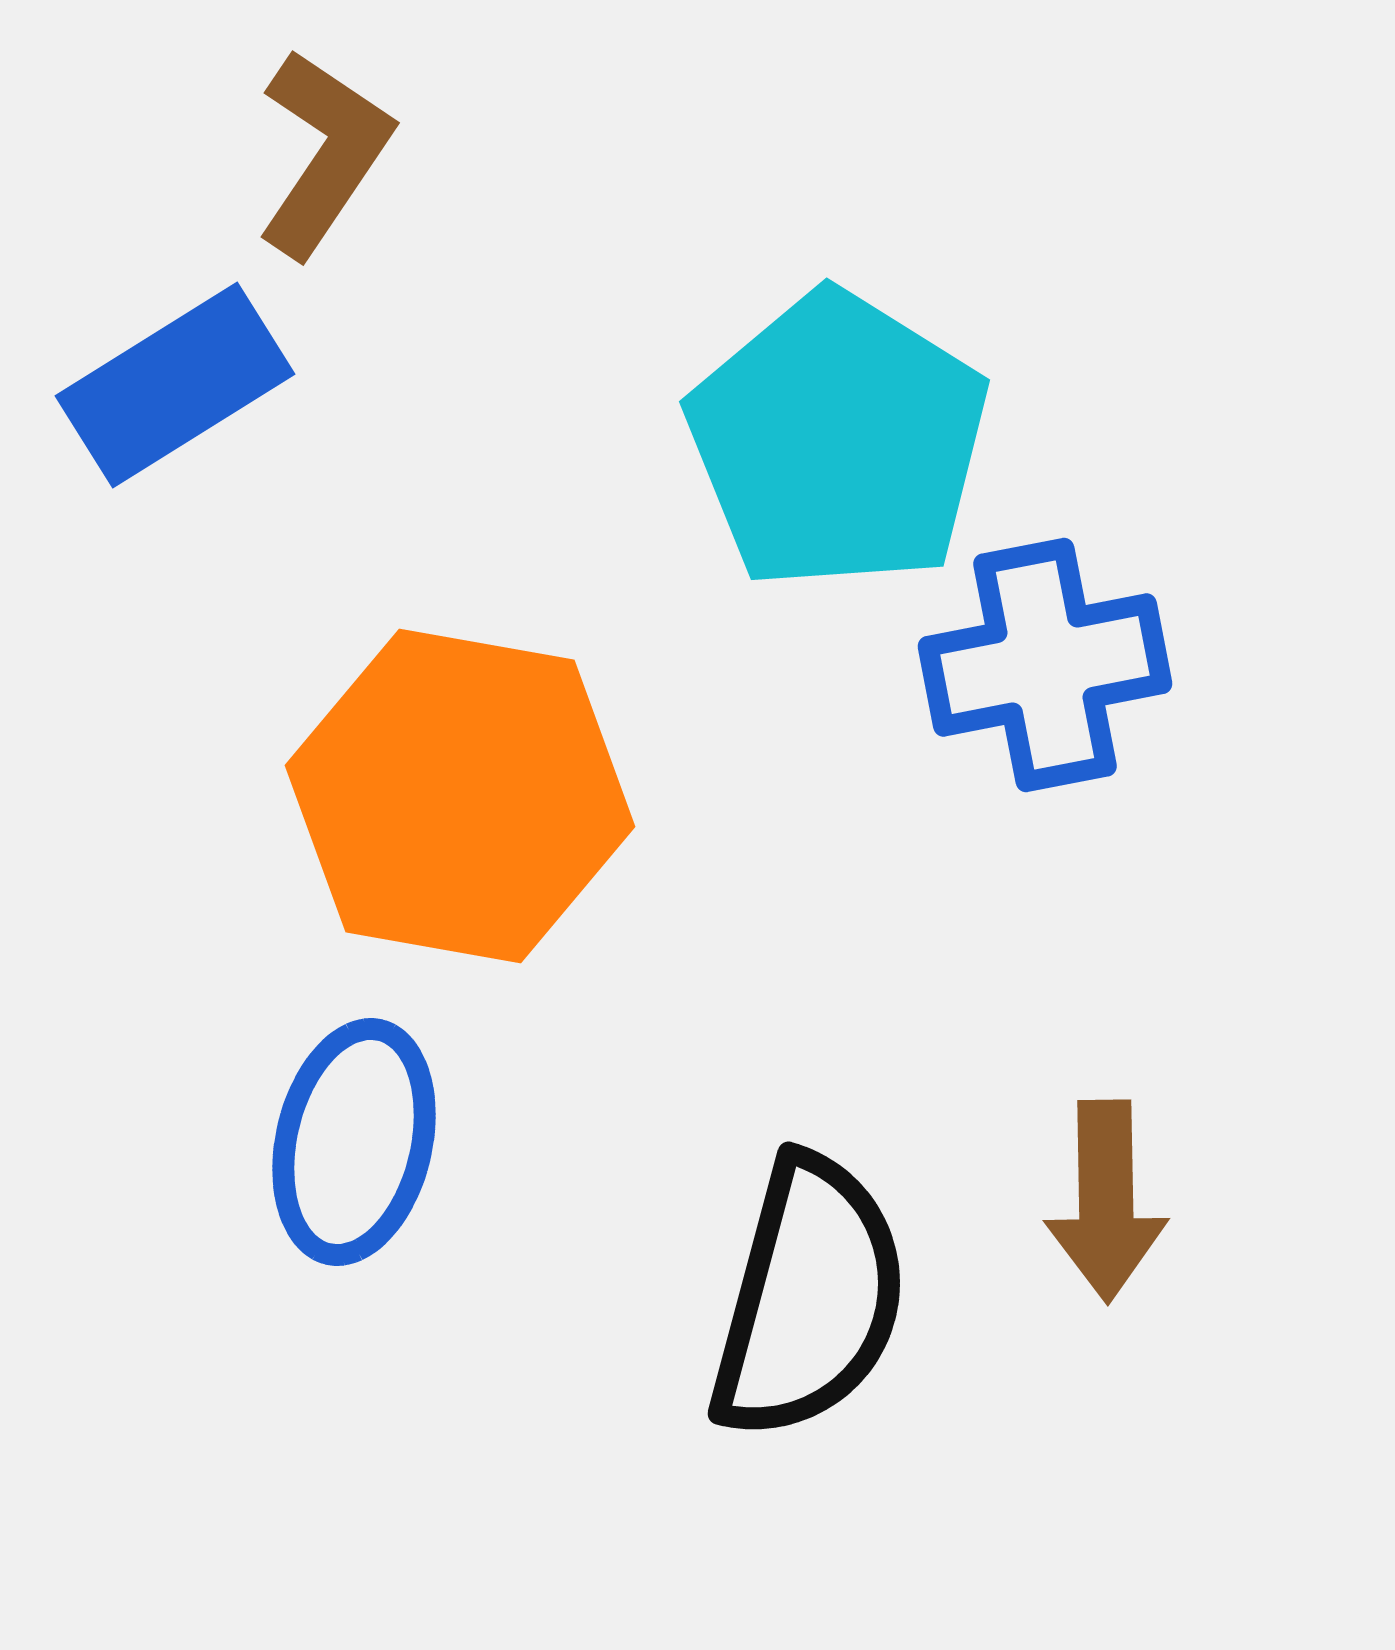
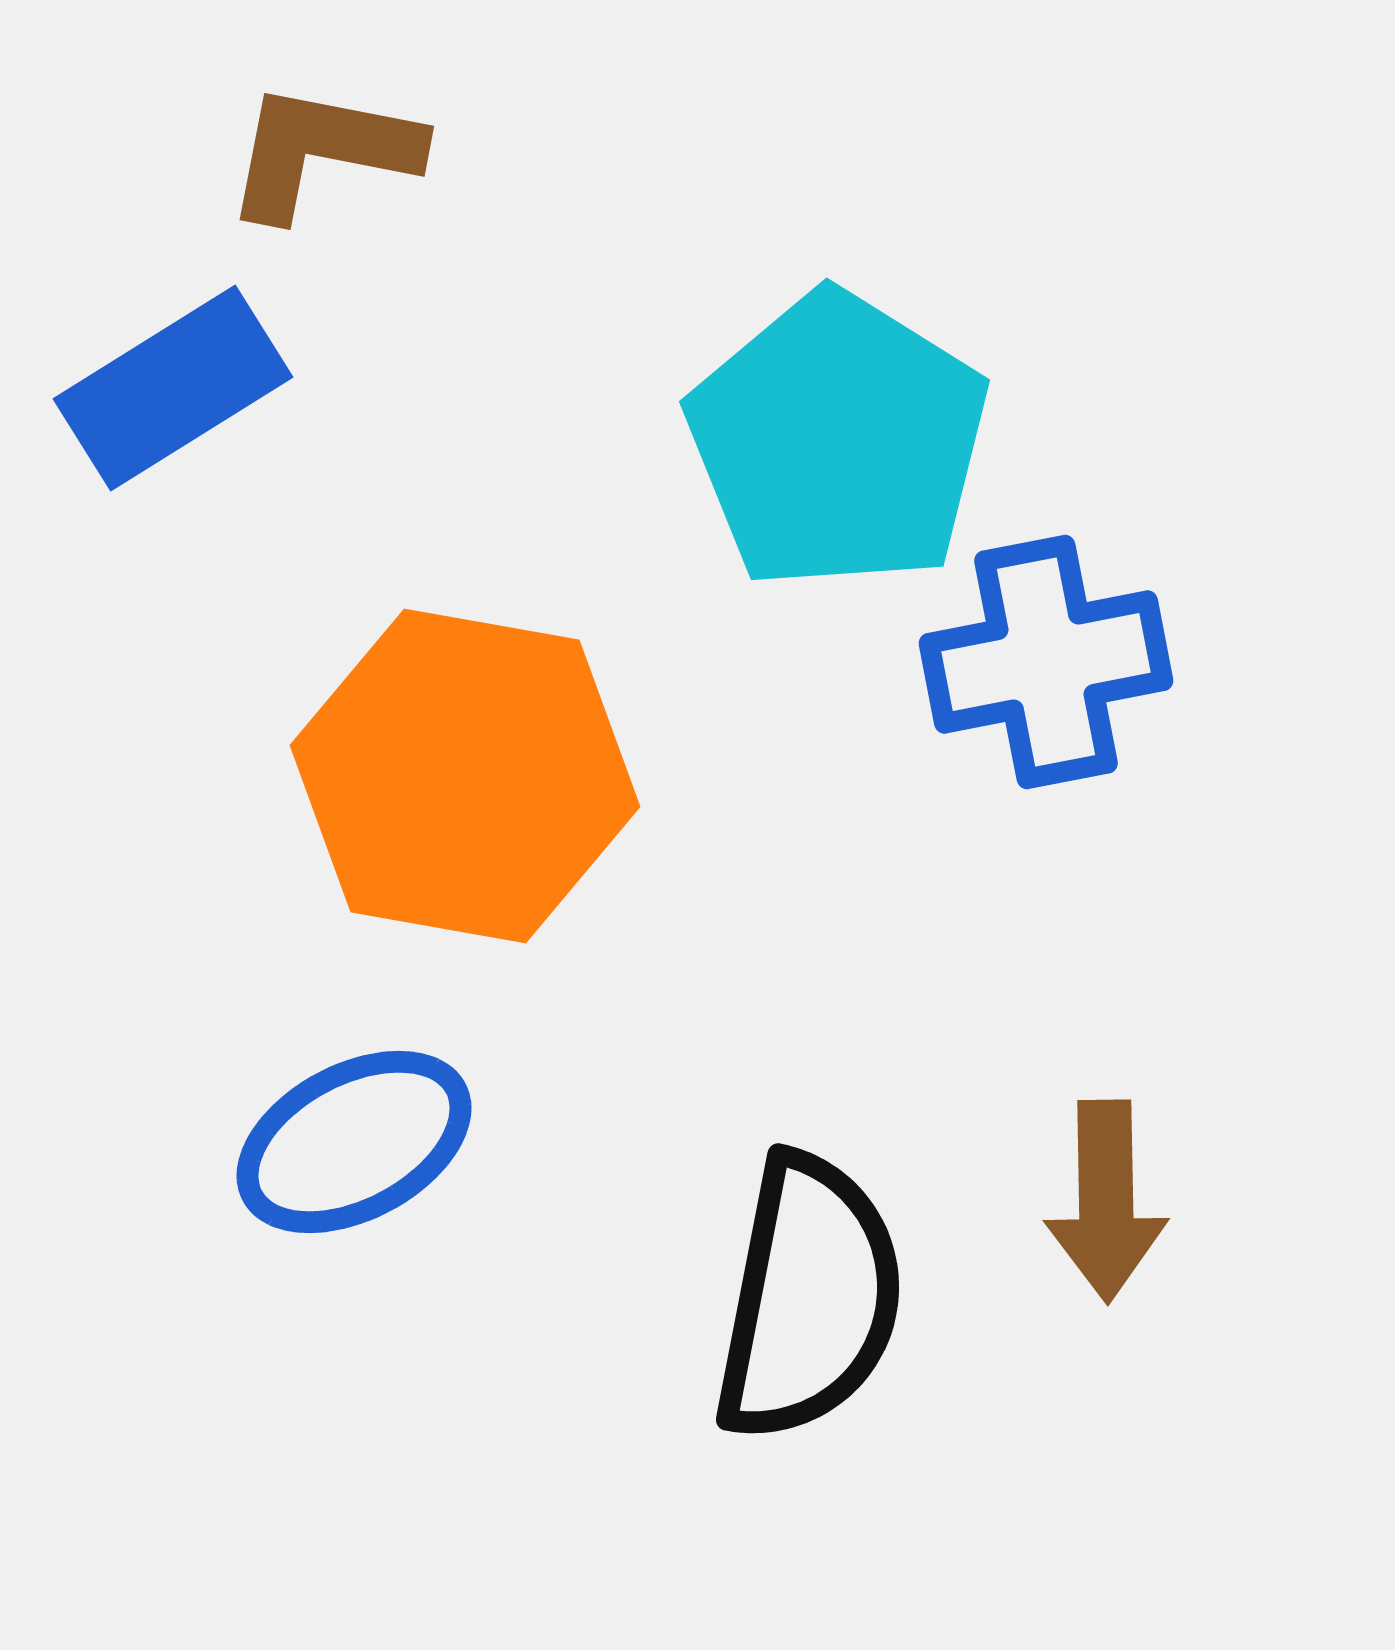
brown L-shape: moved 2 px left, 2 px up; rotated 113 degrees counterclockwise
blue rectangle: moved 2 px left, 3 px down
blue cross: moved 1 px right, 3 px up
orange hexagon: moved 5 px right, 20 px up
blue ellipse: rotated 49 degrees clockwise
black semicircle: rotated 4 degrees counterclockwise
